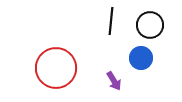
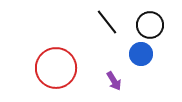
black line: moved 4 px left, 1 px down; rotated 44 degrees counterclockwise
blue circle: moved 4 px up
